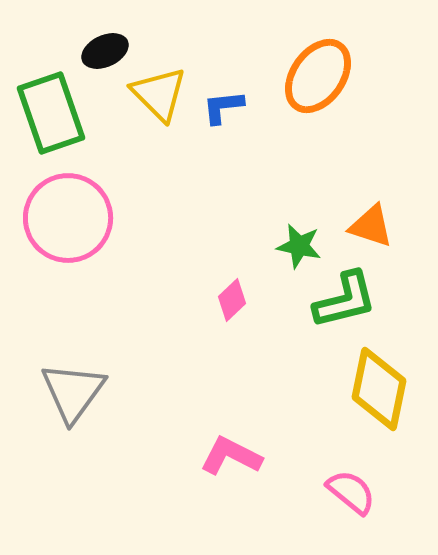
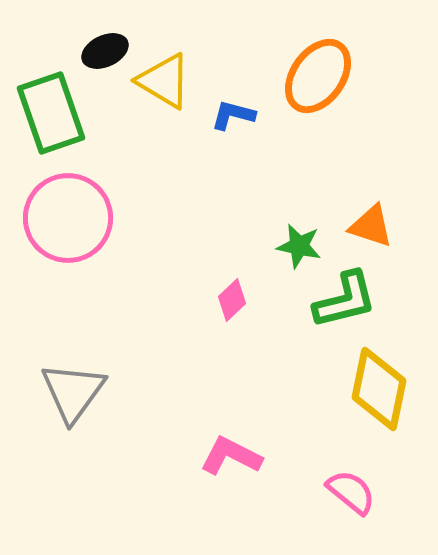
yellow triangle: moved 5 px right, 13 px up; rotated 14 degrees counterclockwise
blue L-shape: moved 10 px right, 8 px down; rotated 21 degrees clockwise
